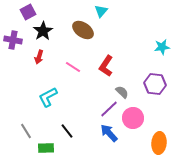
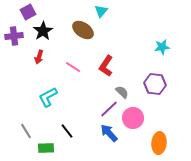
purple cross: moved 1 px right, 4 px up; rotated 18 degrees counterclockwise
